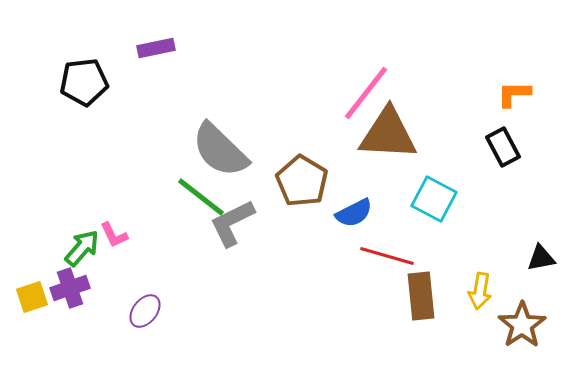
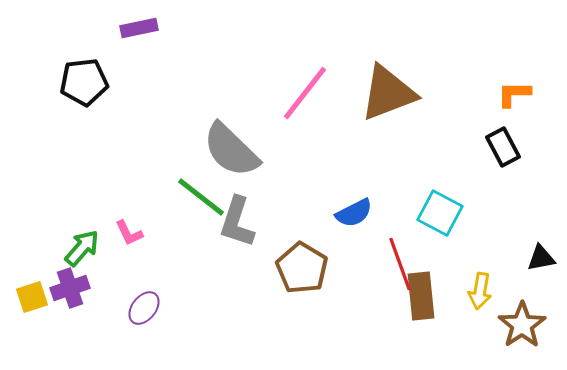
purple rectangle: moved 17 px left, 20 px up
pink line: moved 61 px left
brown triangle: moved 41 px up; rotated 24 degrees counterclockwise
gray semicircle: moved 11 px right
brown pentagon: moved 87 px down
cyan square: moved 6 px right, 14 px down
gray L-shape: moved 5 px right, 1 px up; rotated 46 degrees counterclockwise
pink L-shape: moved 15 px right, 2 px up
red line: moved 13 px right, 8 px down; rotated 54 degrees clockwise
purple ellipse: moved 1 px left, 3 px up
